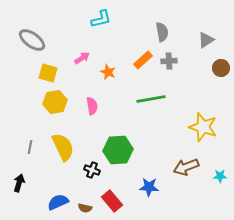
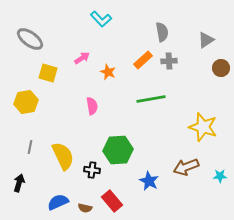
cyan L-shape: rotated 60 degrees clockwise
gray ellipse: moved 2 px left, 1 px up
yellow hexagon: moved 29 px left
yellow semicircle: moved 9 px down
black cross: rotated 14 degrees counterclockwise
blue star: moved 6 px up; rotated 24 degrees clockwise
